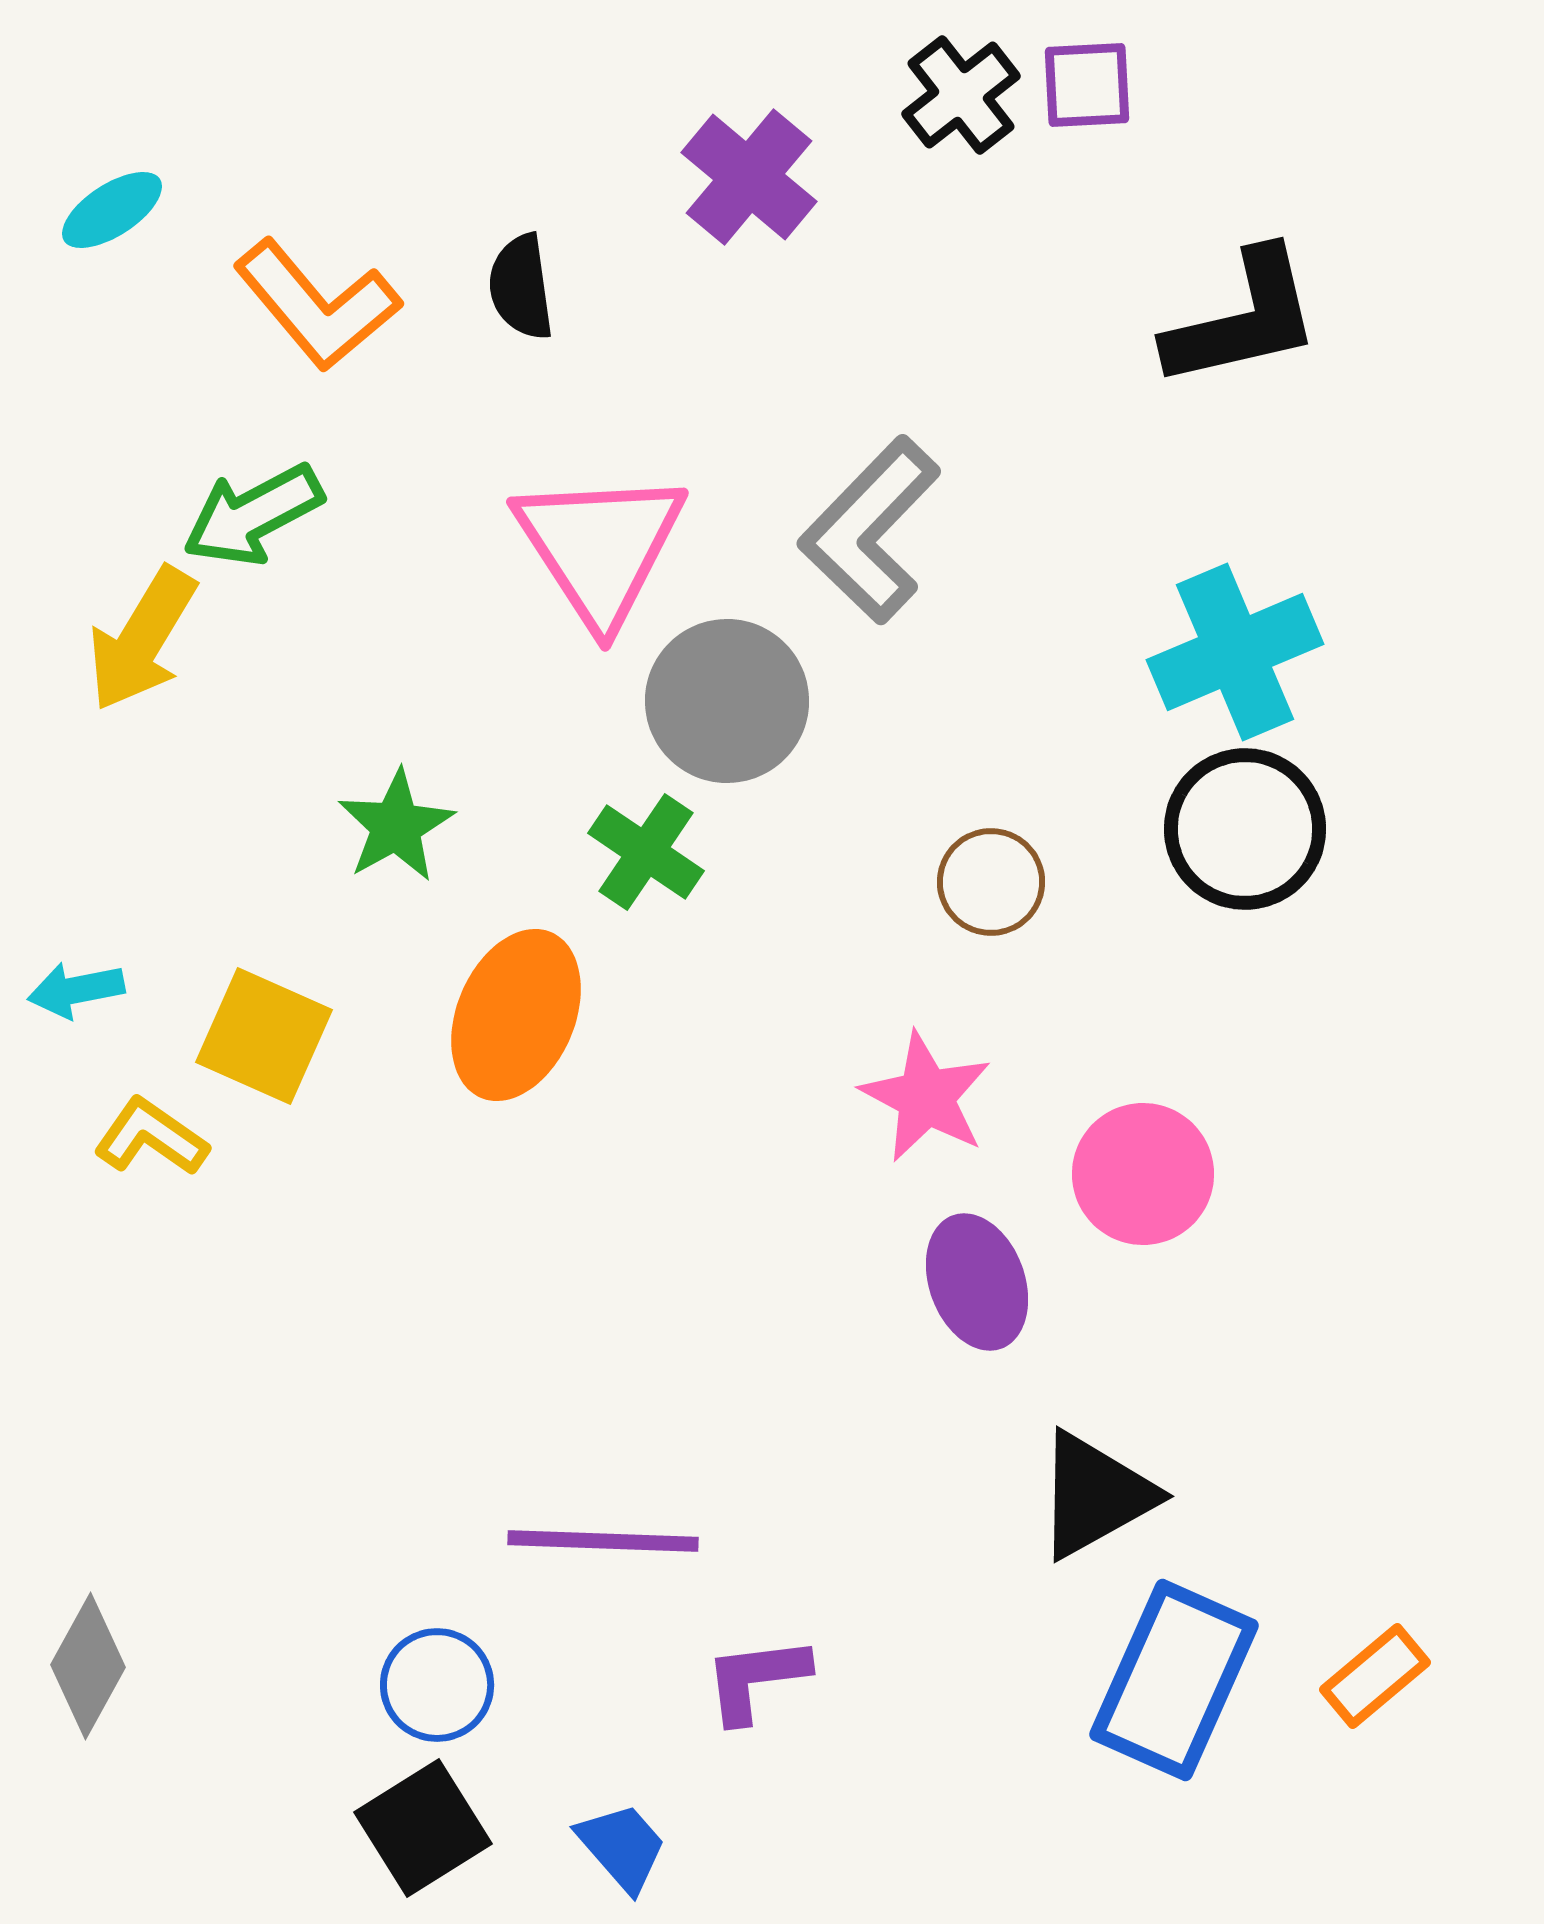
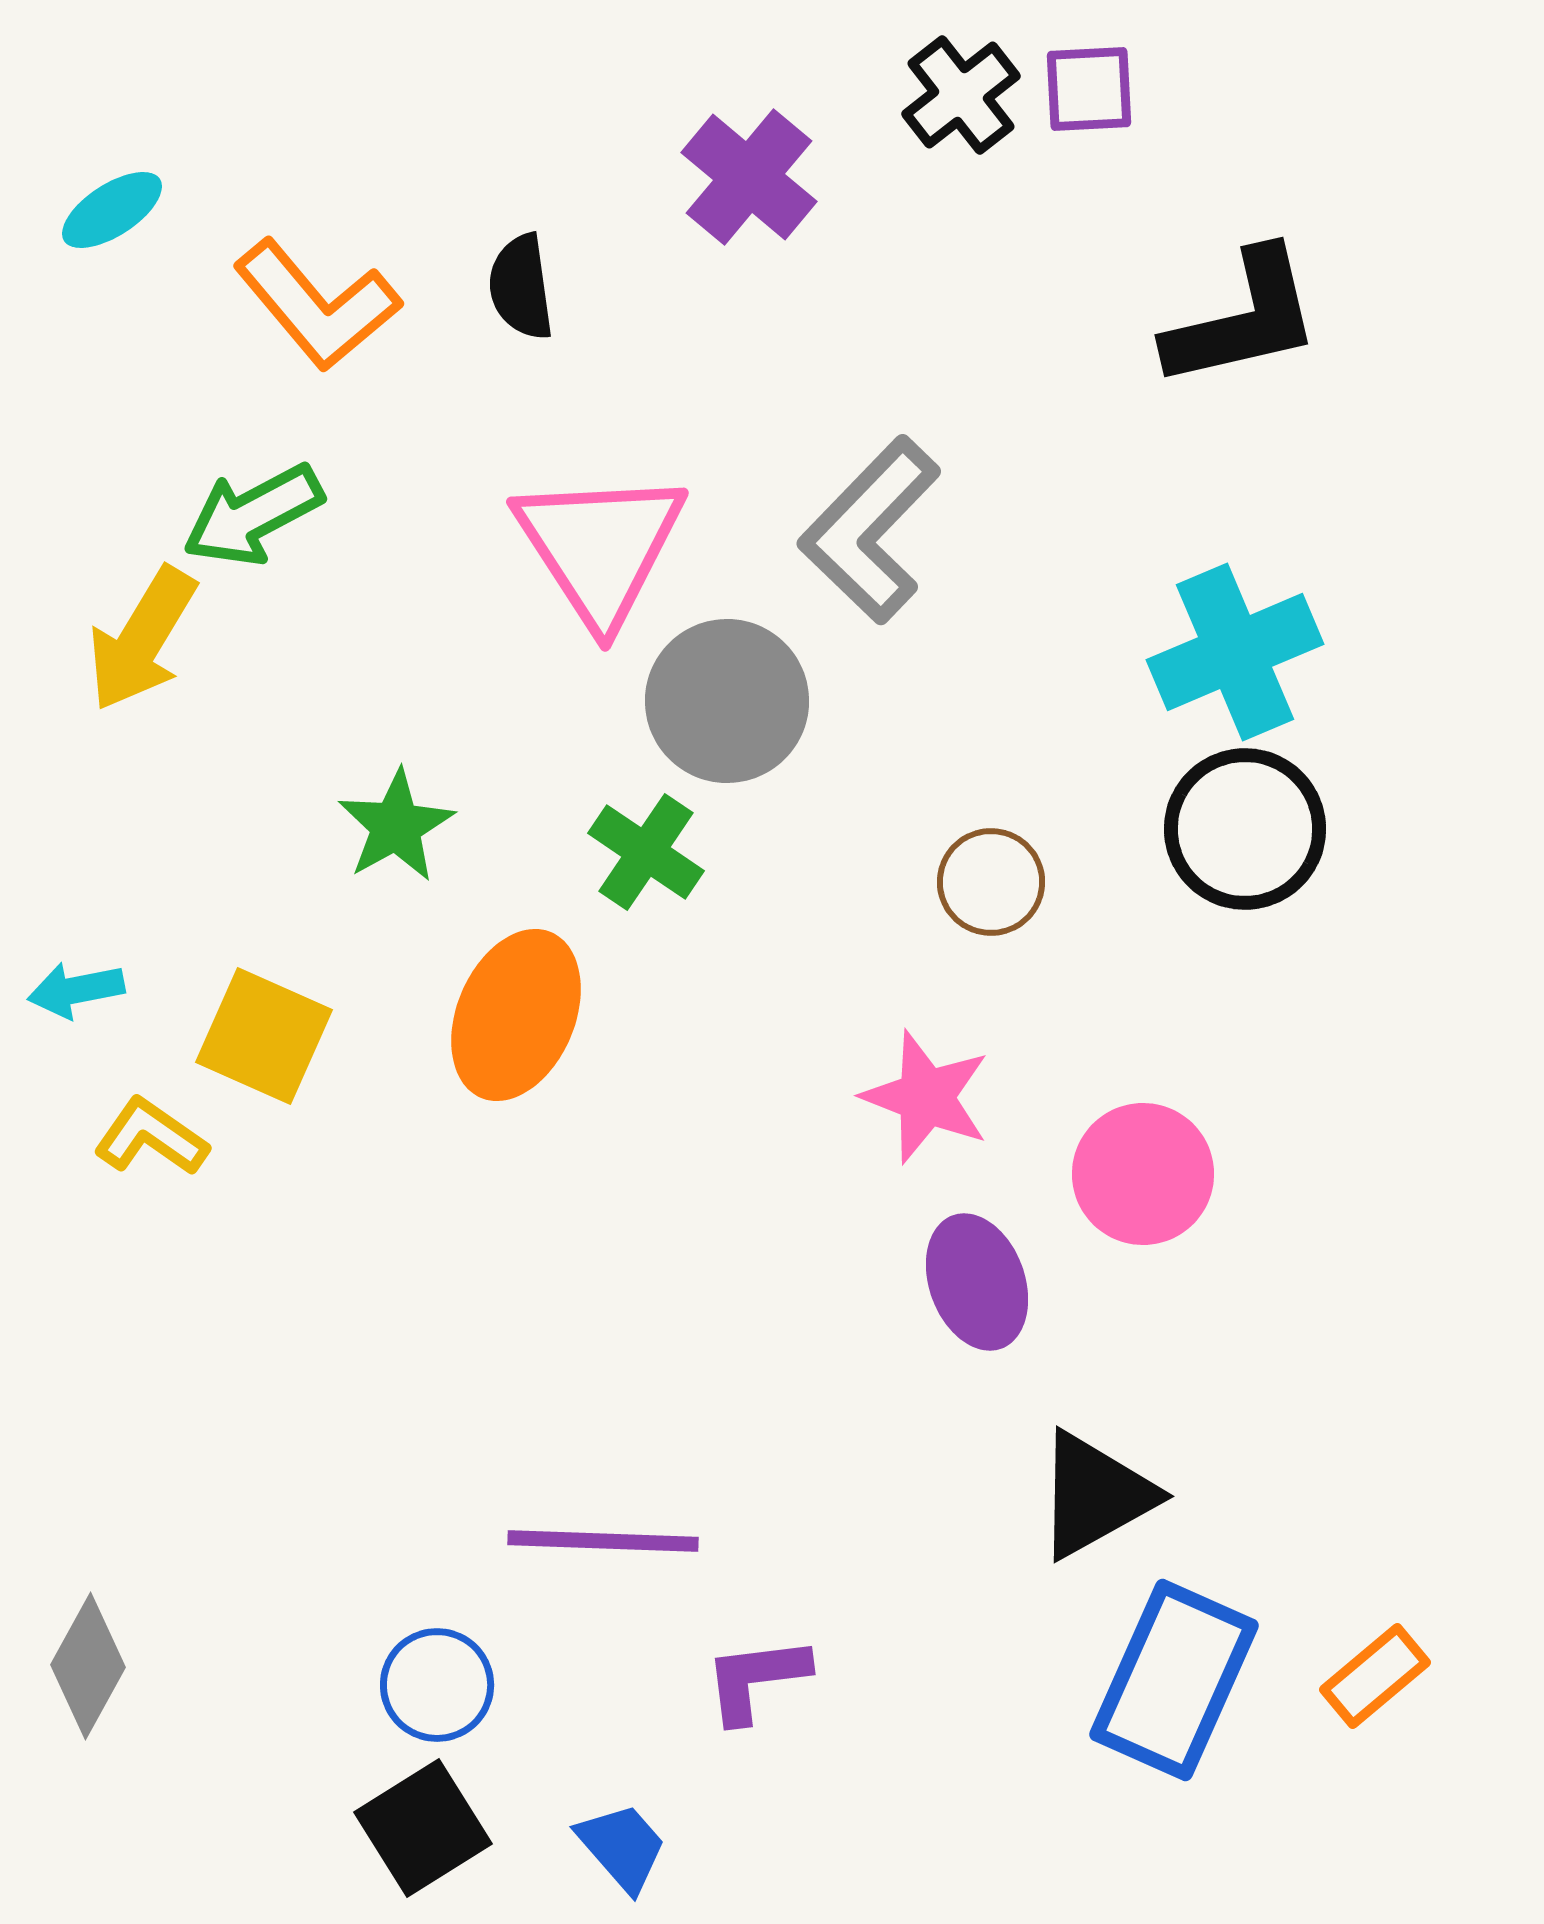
purple square: moved 2 px right, 4 px down
pink star: rotated 7 degrees counterclockwise
